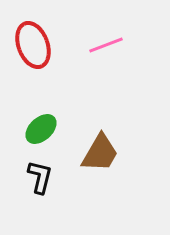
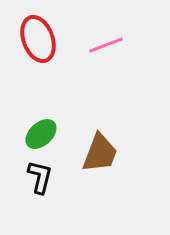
red ellipse: moved 5 px right, 6 px up
green ellipse: moved 5 px down
brown trapezoid: rotated 9 degrees counterclockwise
